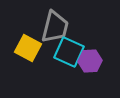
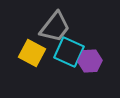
gray trapezoid: rotated 24 degrees clockwise
yellow square: moved 4 px right, 5 px down
